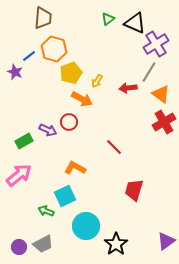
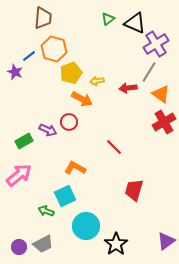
yellow arrow: rotated 48 degrees clockwise
